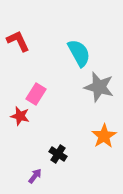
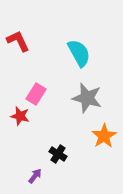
gray star: moved 12 px left, 11 px down
